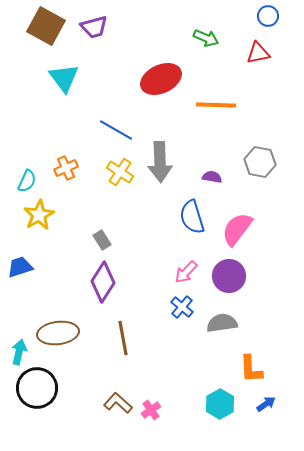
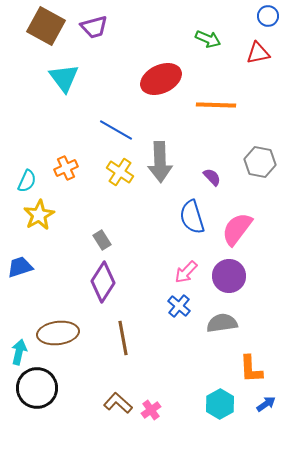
green arrow: moved 2 px right, 1 px down
purple semicircle: rotated 36 degrees clockwise
blue cross: moved 3 px left, 1 px up
